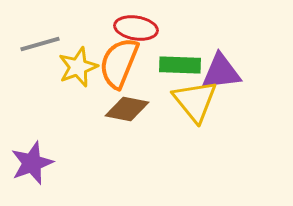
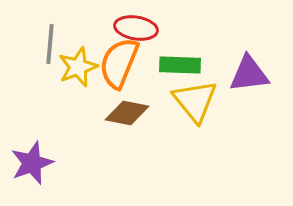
gray line: moved 10 px right; rotated 69 degrees counterclockwise
purple triangle: moved 28 px right, 2 px down
brown diamond: moved 4 px down
